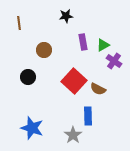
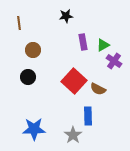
brown circle: moved 11 px left
blue star: moved 2 px right, 1 px down; rotated 20 degrees counterclockwise
